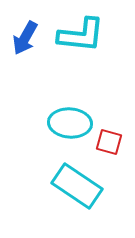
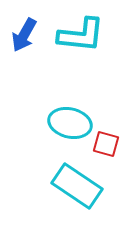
blue arrow: moved 1 px left, 3 px up
cyan ellipse: rotated 9 degrees clockwise
red square: moved 3 px left, 2 px down
